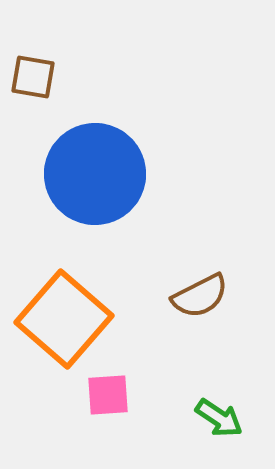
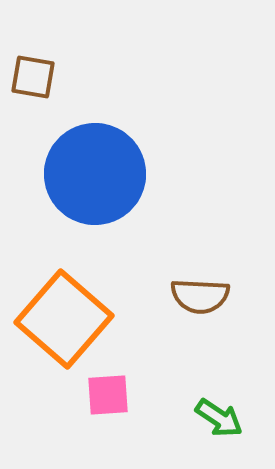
brown semicircle: rotated 30 degrees clockwise
